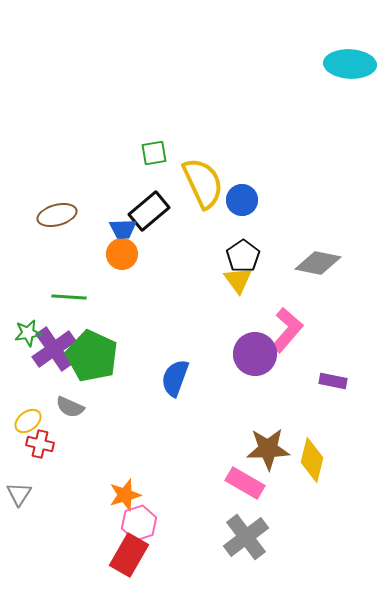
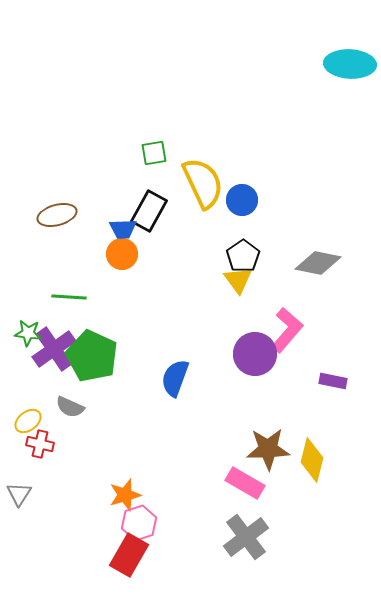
black rectangle: rotated 21 degrees counterclockwise
green star: rotated 16 degrees clockwise
